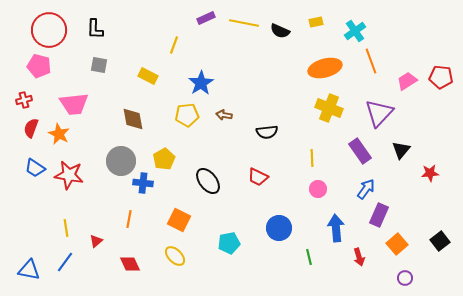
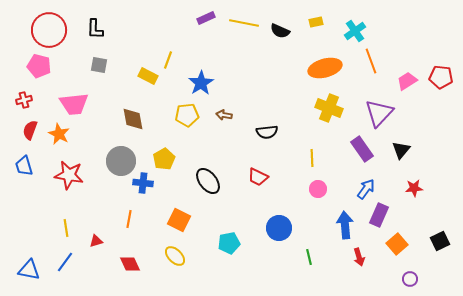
yellow line at (174, 45): moved 6 px left, 15 px down
red semicircle at (31, 128): moved 1 px left, 2 px down
purple rectangle at (360, 151): moved 2 px right, 2 px up
blue trapezoid at (35, 168): moved 11 px left, 2 px up; rotated 40 degrees clockwise
red star at (430, 173): moved 16 px left, 15 px down
blue arrow at (336, 228): moved 9 px right, 3 px up
red triangle at (96, 241): rotated 24 degrees clockwise
black square at (440, 241): rotated 12 degrees clockwise
purple circle at (405, 278): moved 5 px right, 1 px down
